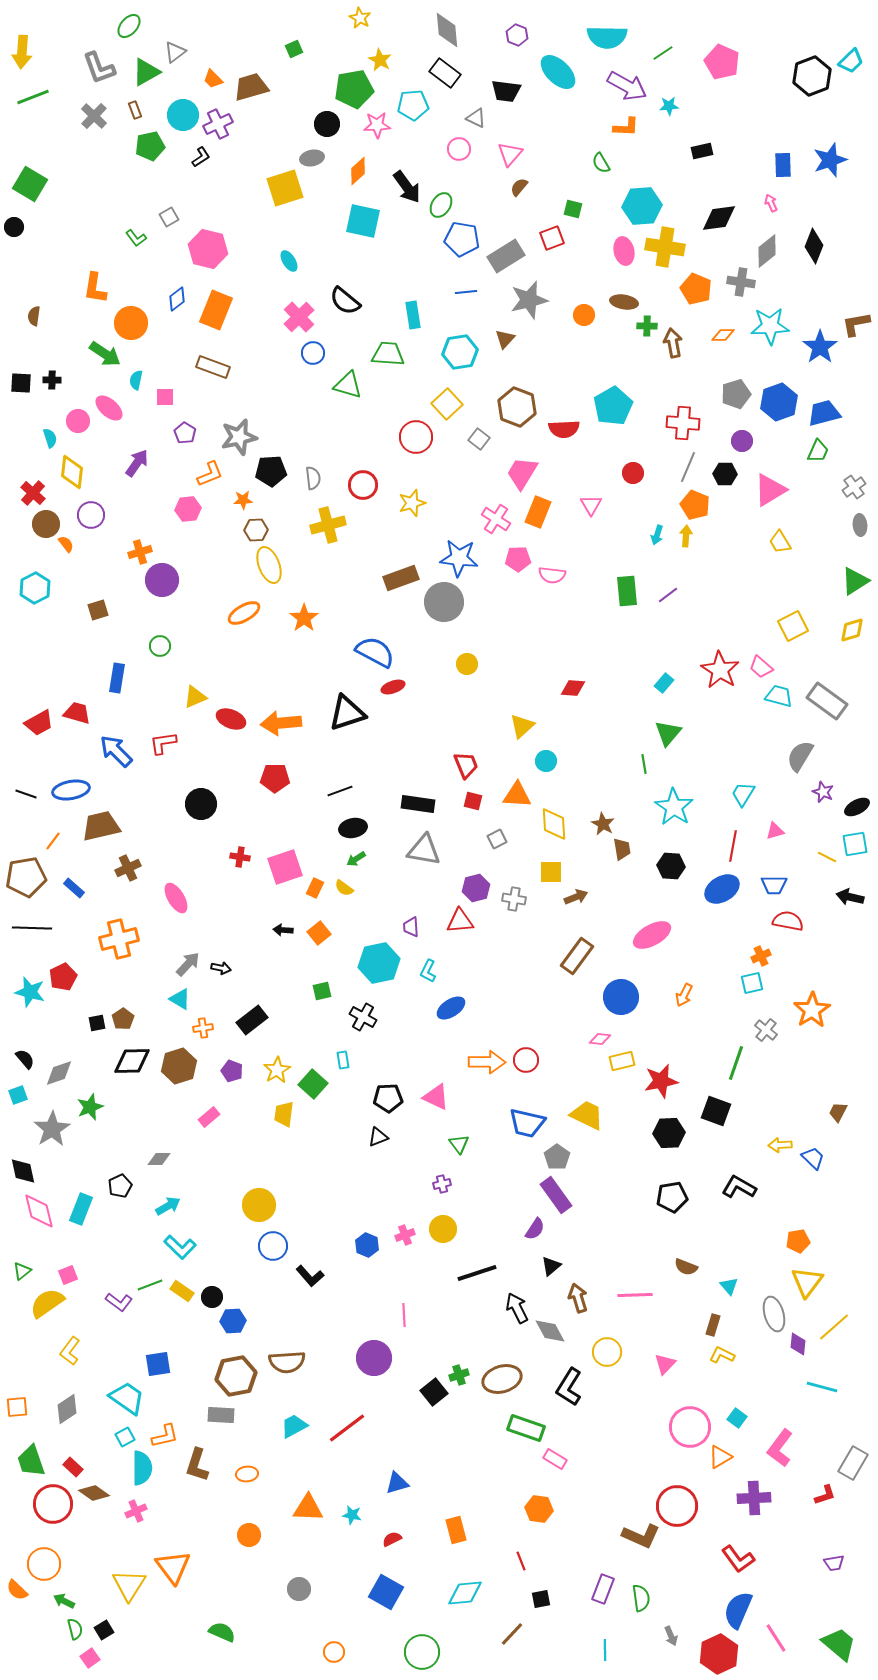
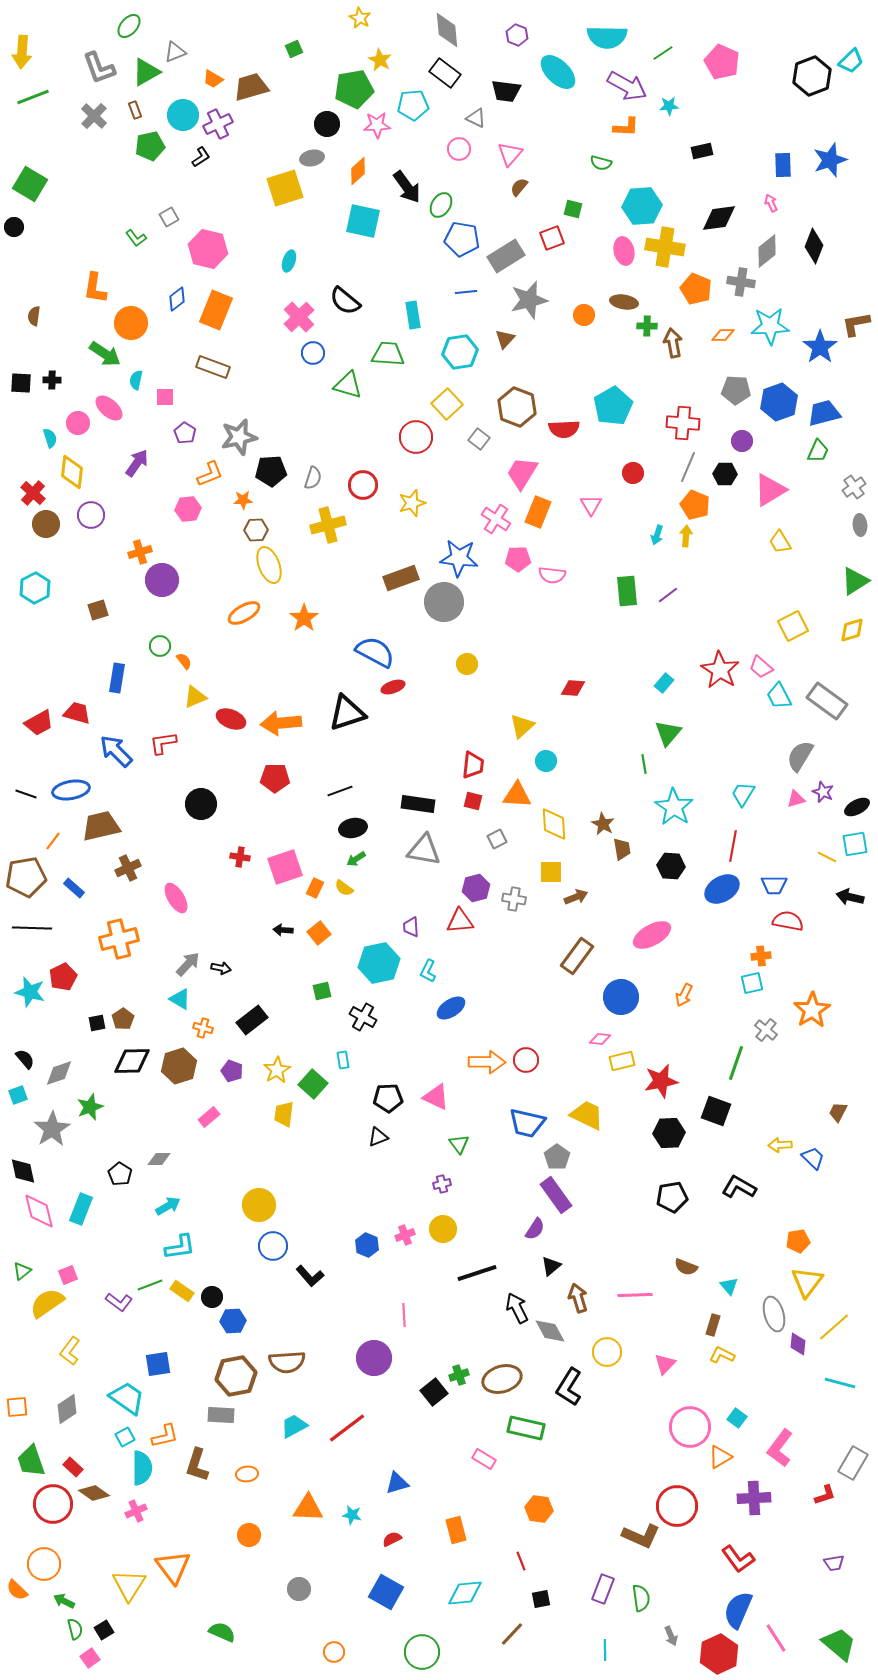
gray triangle at (175, 52): rotated 15 degrees clockwise
orange trapezoid at (213, 79): rotated 15 degrees counterclockwise
green semicircle at (601, 163): rotated 45 degrees counterclockwise
cyan ellipse at (289, 261): rotated 50 degrees clockwise
gray pentagon at (736, 394): moved 4 px up; rotated 20 degrees clockwise
pink circle at (78, 421): moved 2 px down
gray semicircle at (313, 478): rotated 25 degrees clockwise
orange semicircle at (66, 544): moved 118 px right, 117 px down
cyan trapezoid at (779, 696): rotated 132 degrees counterclockwise
red trapezoid at (466, 765): moved 7 px right; rotated 28 degrees clockwise
pink triangle at (775, 831): moved 21 px right, 32 px up
orange cross at (761, 956): rotated 18 degrees clockwise
orange cross at (203, 1028): rotated 24 degrees clockwise
black pentagon at (120, 1186): moved 12 px up; rotated 15 degrees counterclockwise
cyan L-shape at (180, 1247): rotated 52 degrees counterclockwise
cyan line at (822, 1387): moved 18 px right, 4 px up
green rectangle at (526, 1428): rotated 6 degrees counterclockwise
pink rectangle at (555, 1459): moved 71 px left
